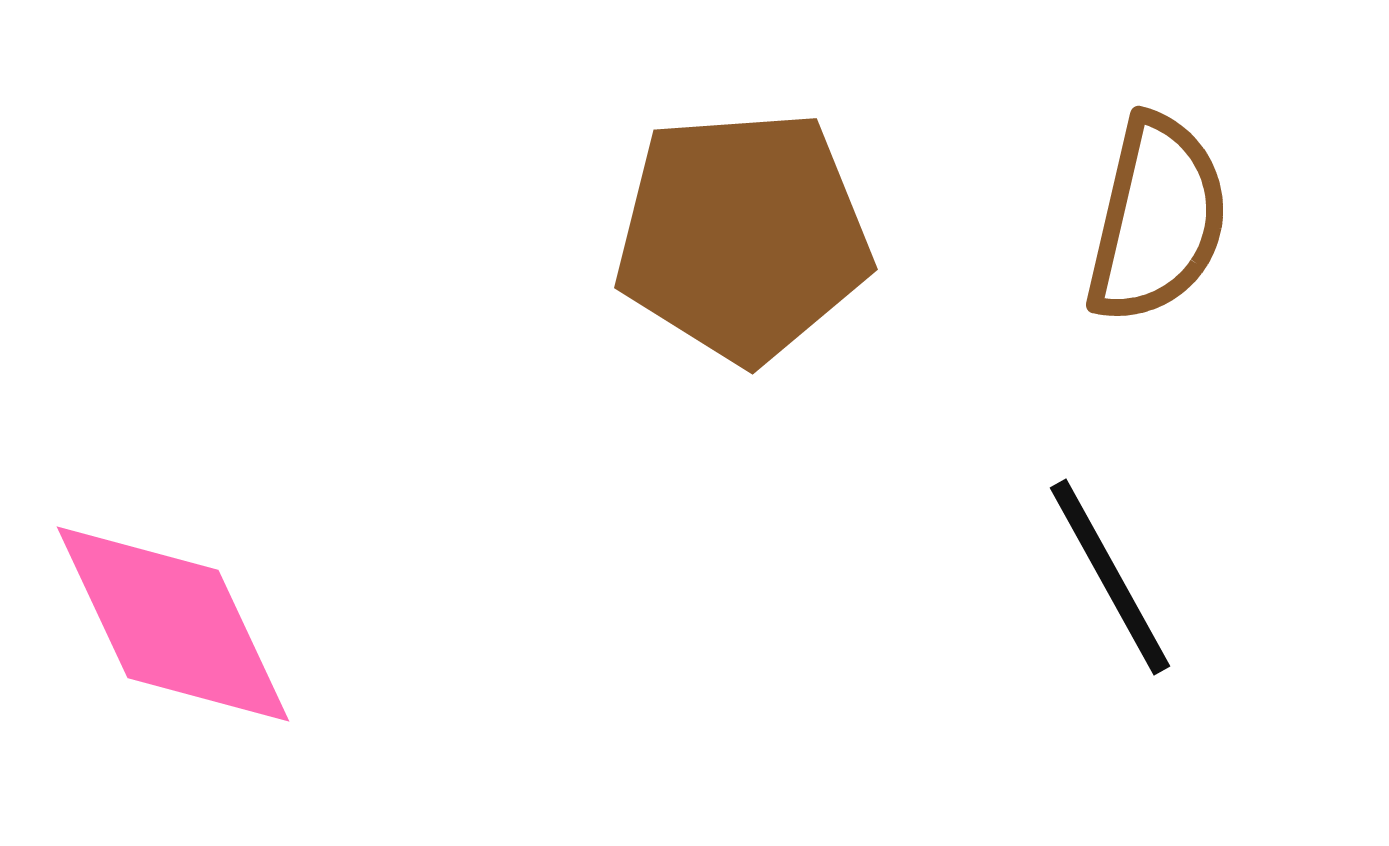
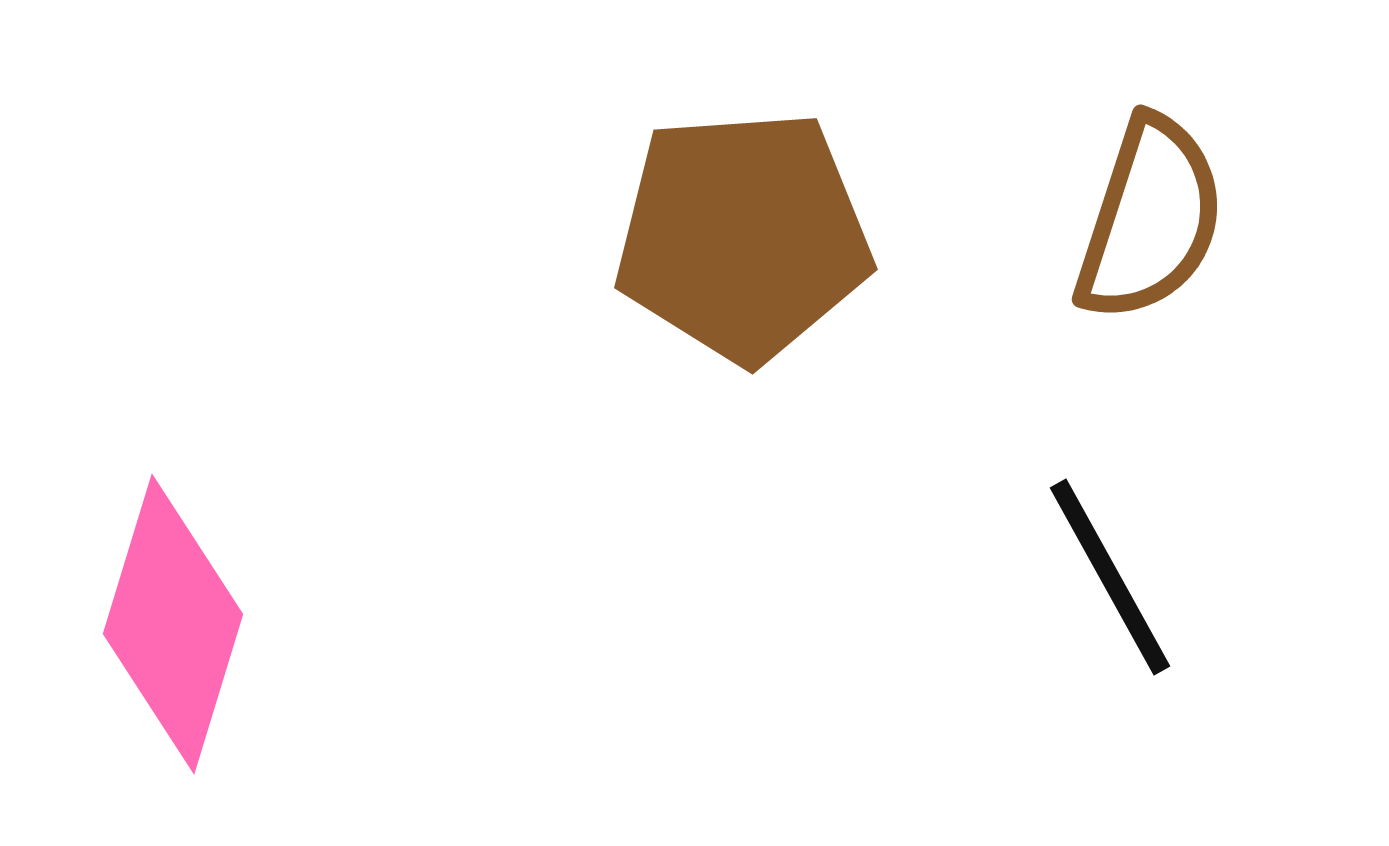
brown semicircle: moved 7 px left; rotated 5 degrees clockwise
pink diamond: rotated 42 degrees clockwise
